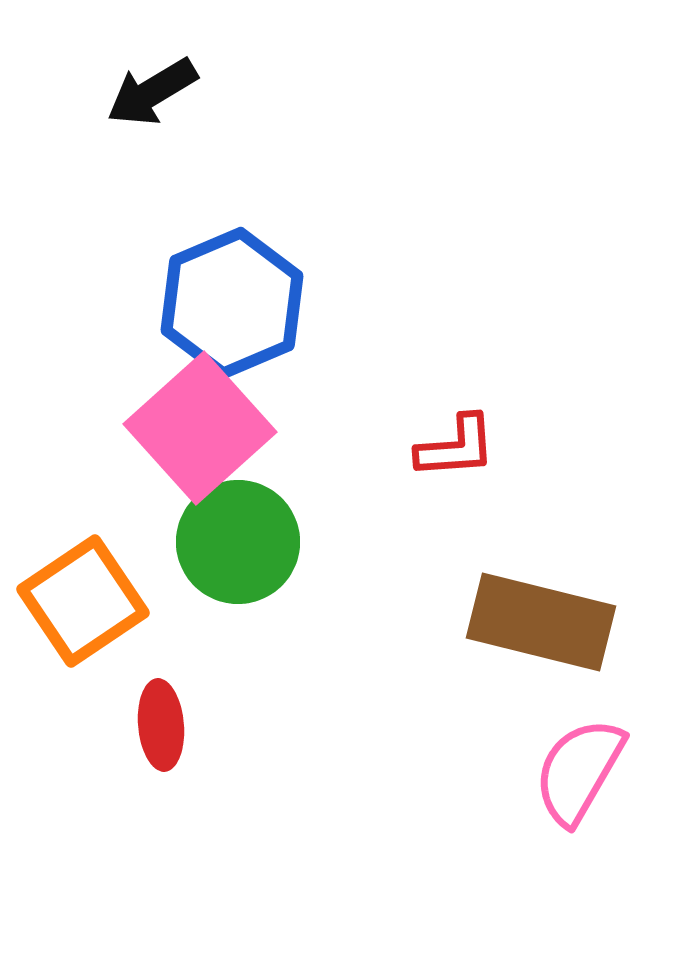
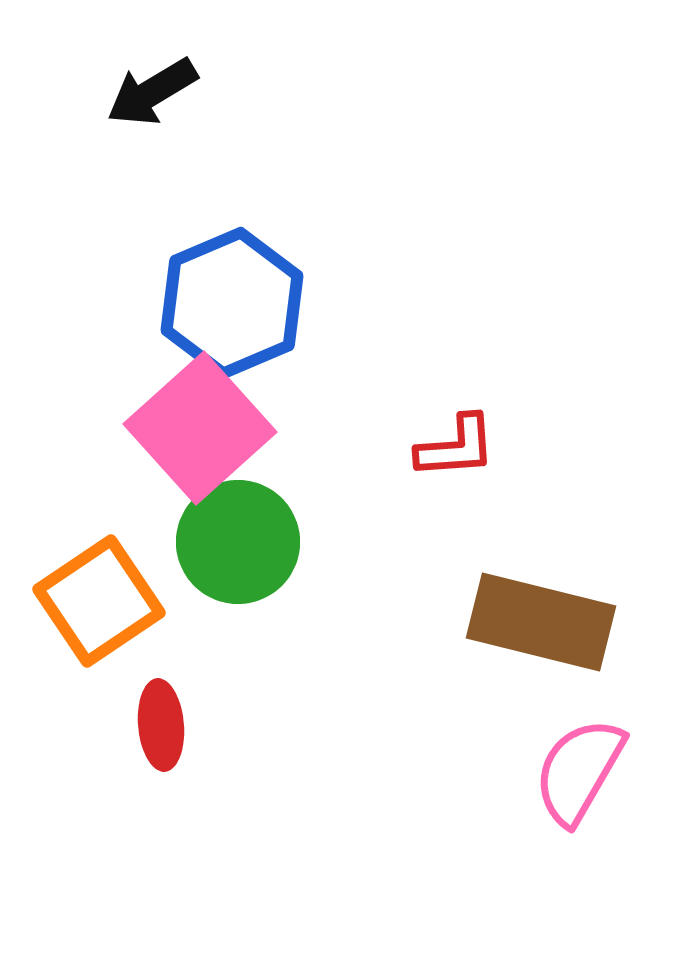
orange square: moved 16 px right
